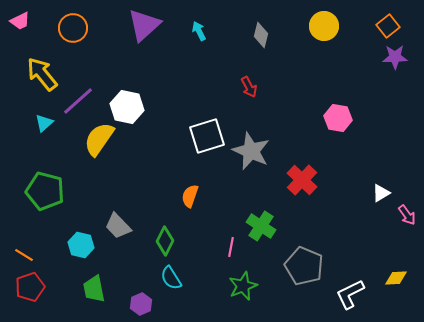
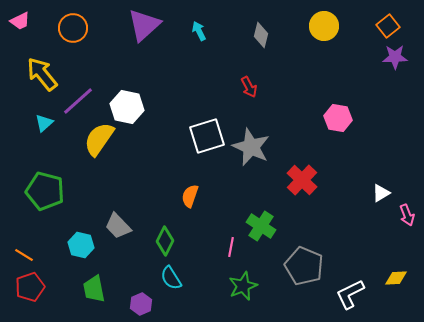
gray star: moved 4 px up
pink arrow: rotated 15 degrees clockwise
